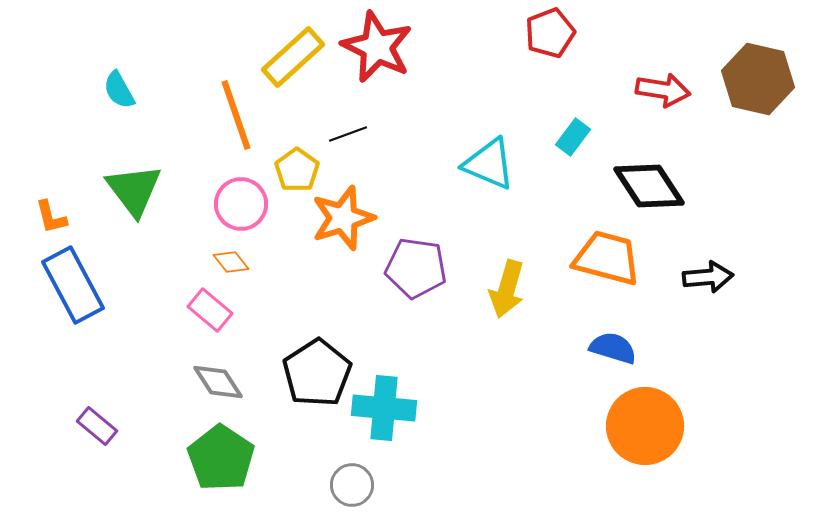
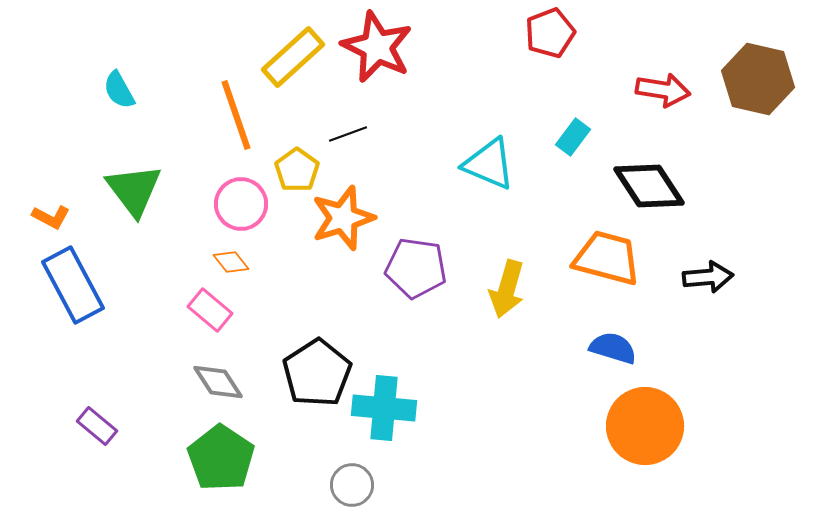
orange L-shape: rotated 48 degrees counterclockwise
